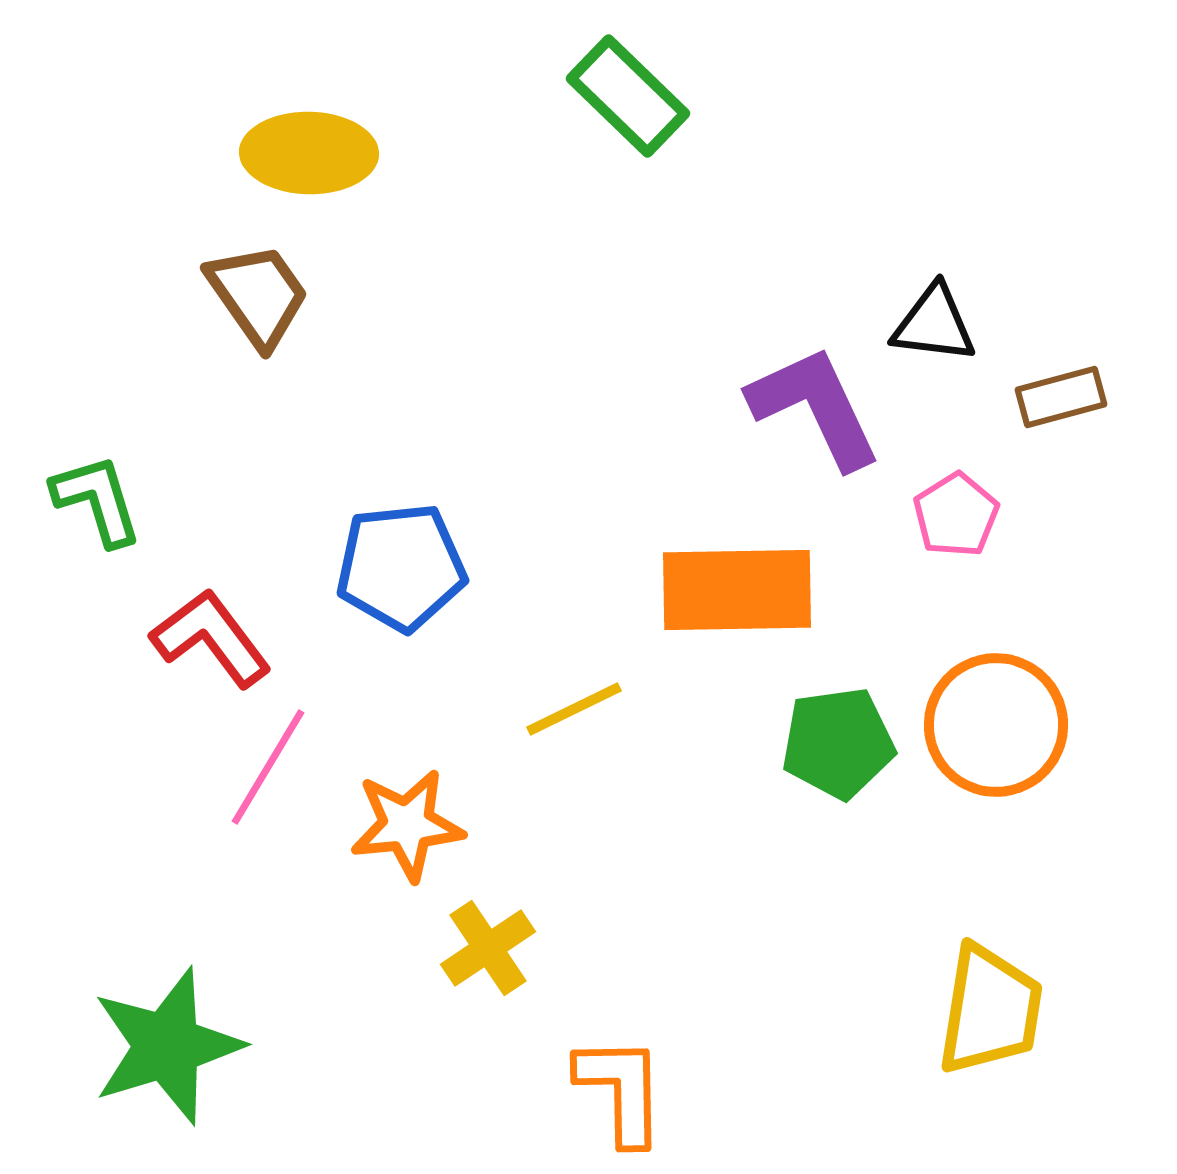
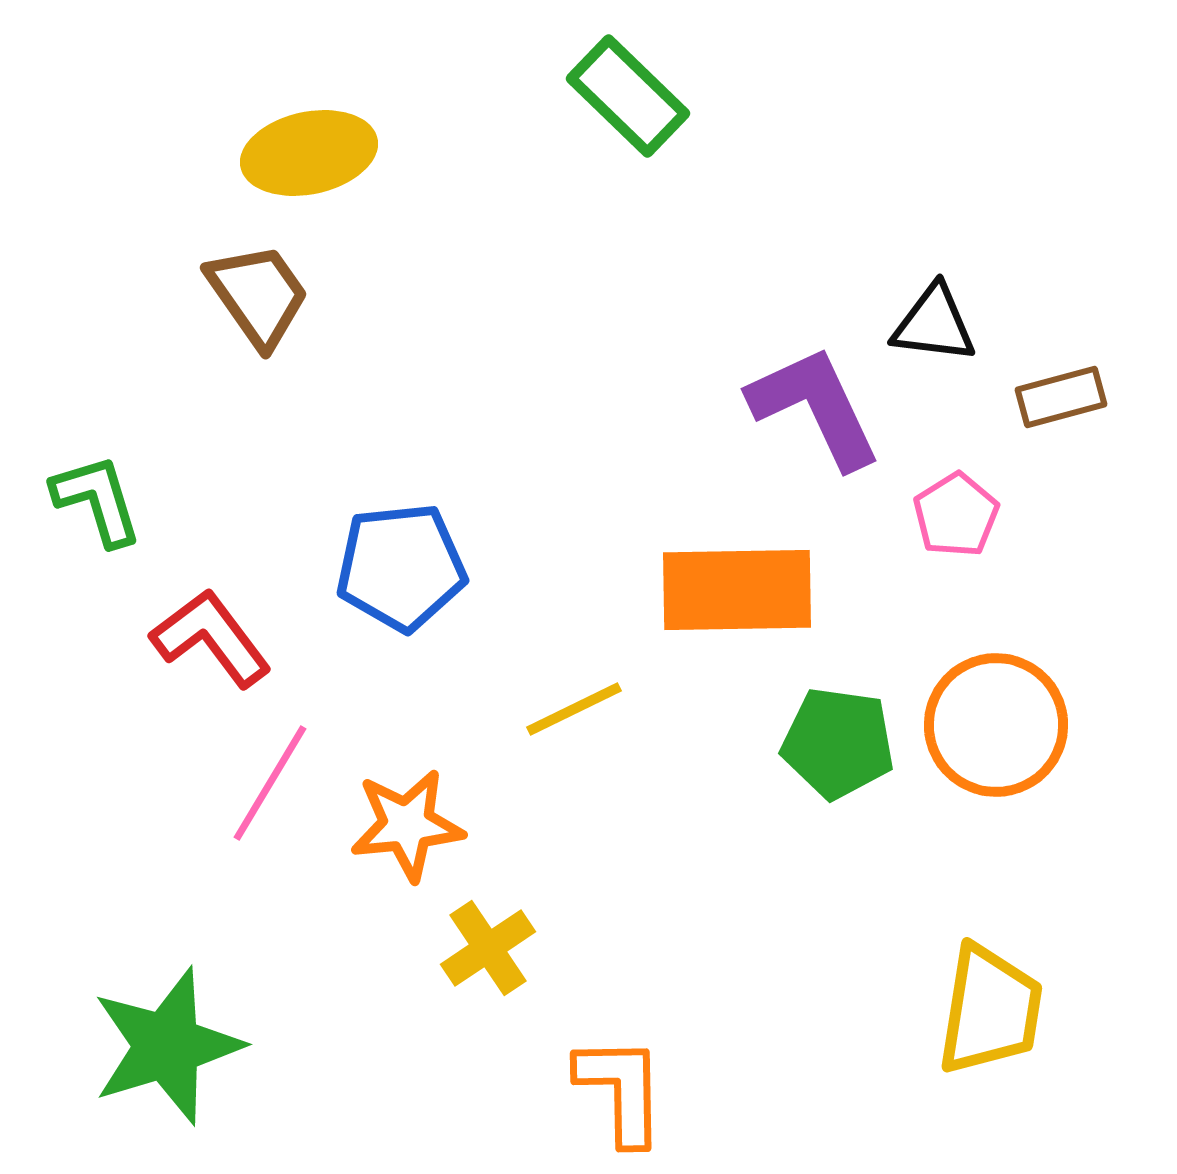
yellow ellipse: rotated 13 degrees counterclockwise
green pentagon: rotated 16 degrees clockwise
pink line: moved 2 px right, 16 px down
